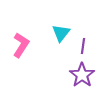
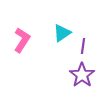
cyan triangle: moved 1 px right; rotated 18 degrees clockwise
pink L-shape: moved 1 px right, 5 px up
